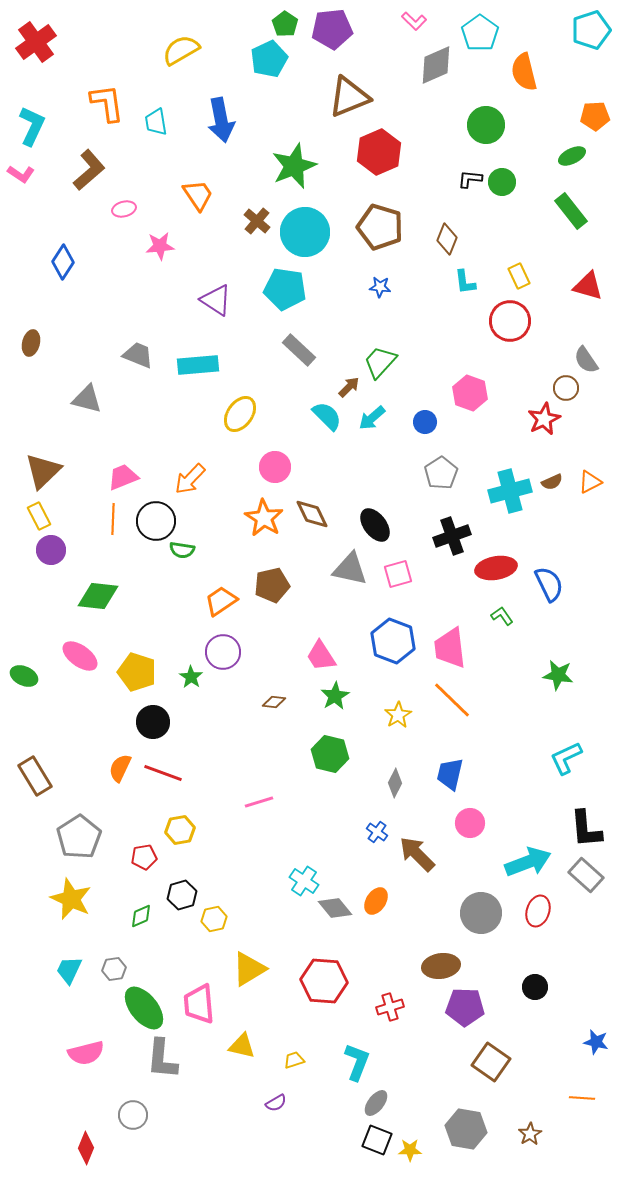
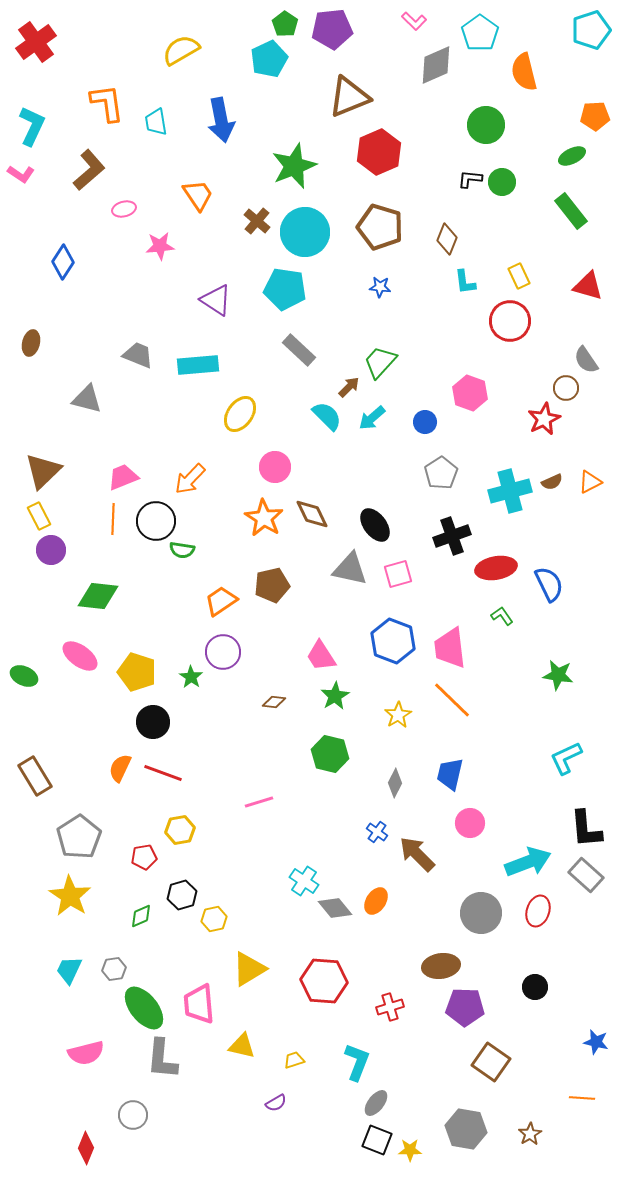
yellow star at (71, 899): moved 1 px left, 3 px up; rotated 9 degrees clockwise
